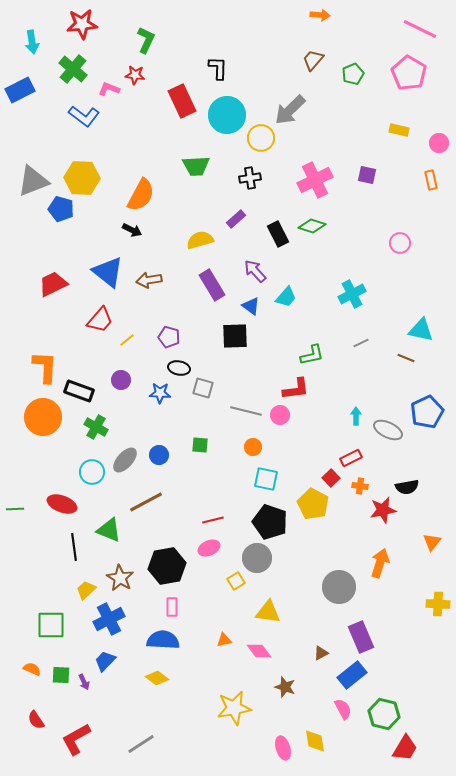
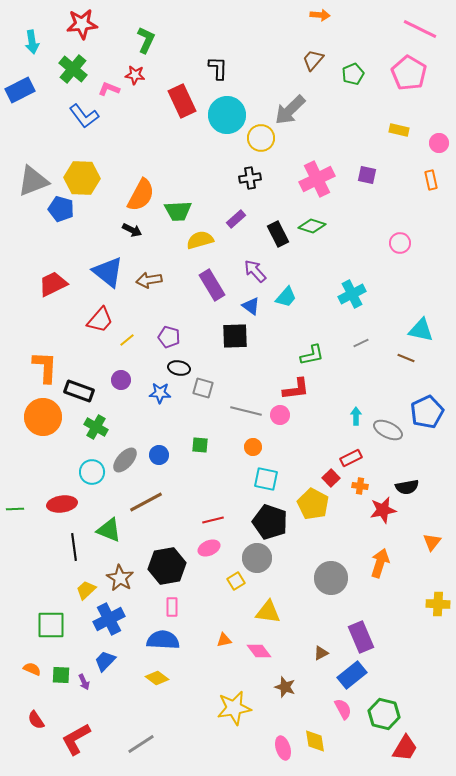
blue L-shape at (84, 116): rotated 16 degrees clockwise
green trapezoid at (196, 166): moved 18 px left, 45 px down
pink cross at (315, 180): moved 2 px right, 1 px up
red ellipse at (62, 504): rotated 28 degrees counterclockwise
gray circle at (339, 587): moved 8 px left, 9 px up
